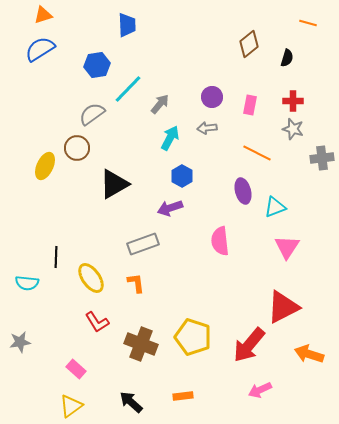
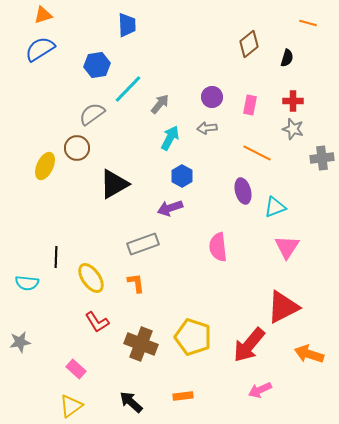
pink semicircle at (220, 241): moved 2 px left, 6 px down
